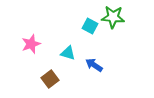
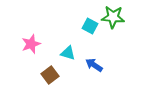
brown square: moved 4 px up
